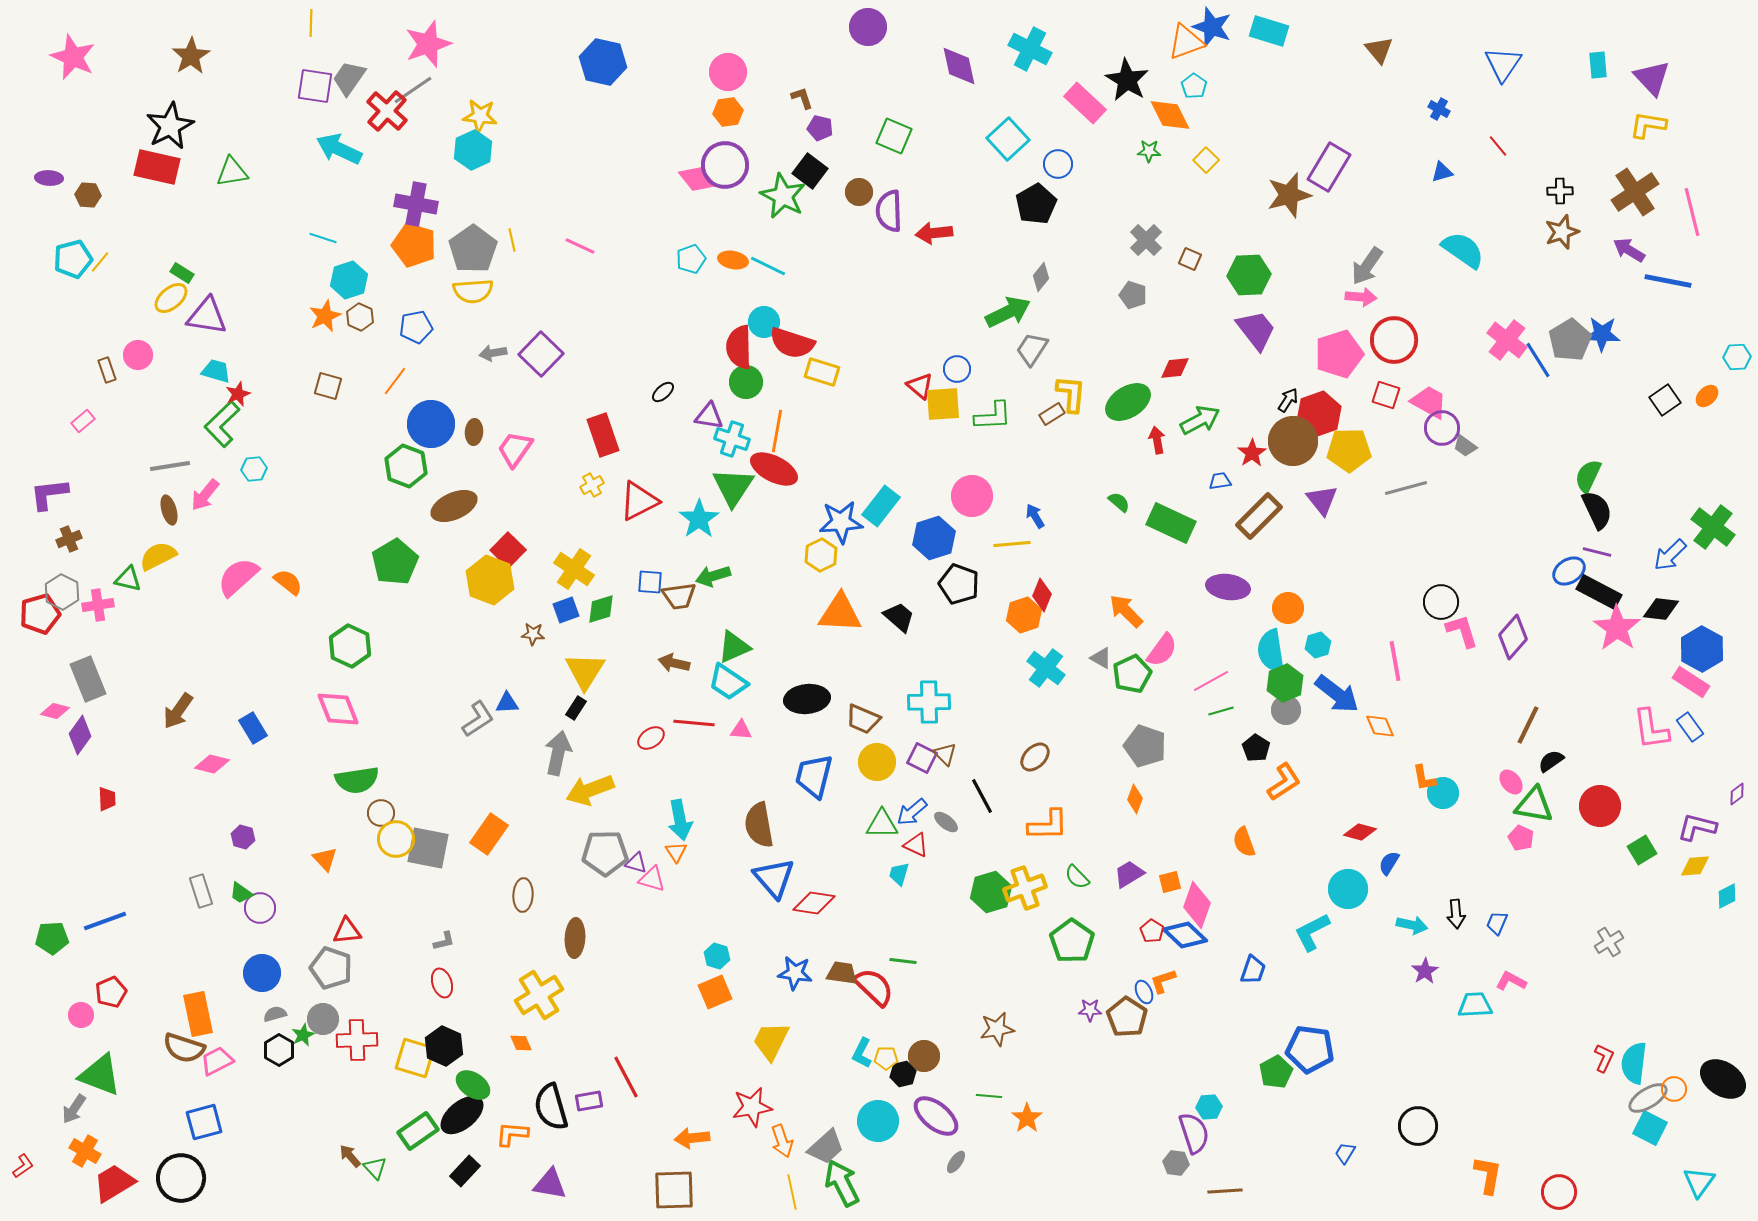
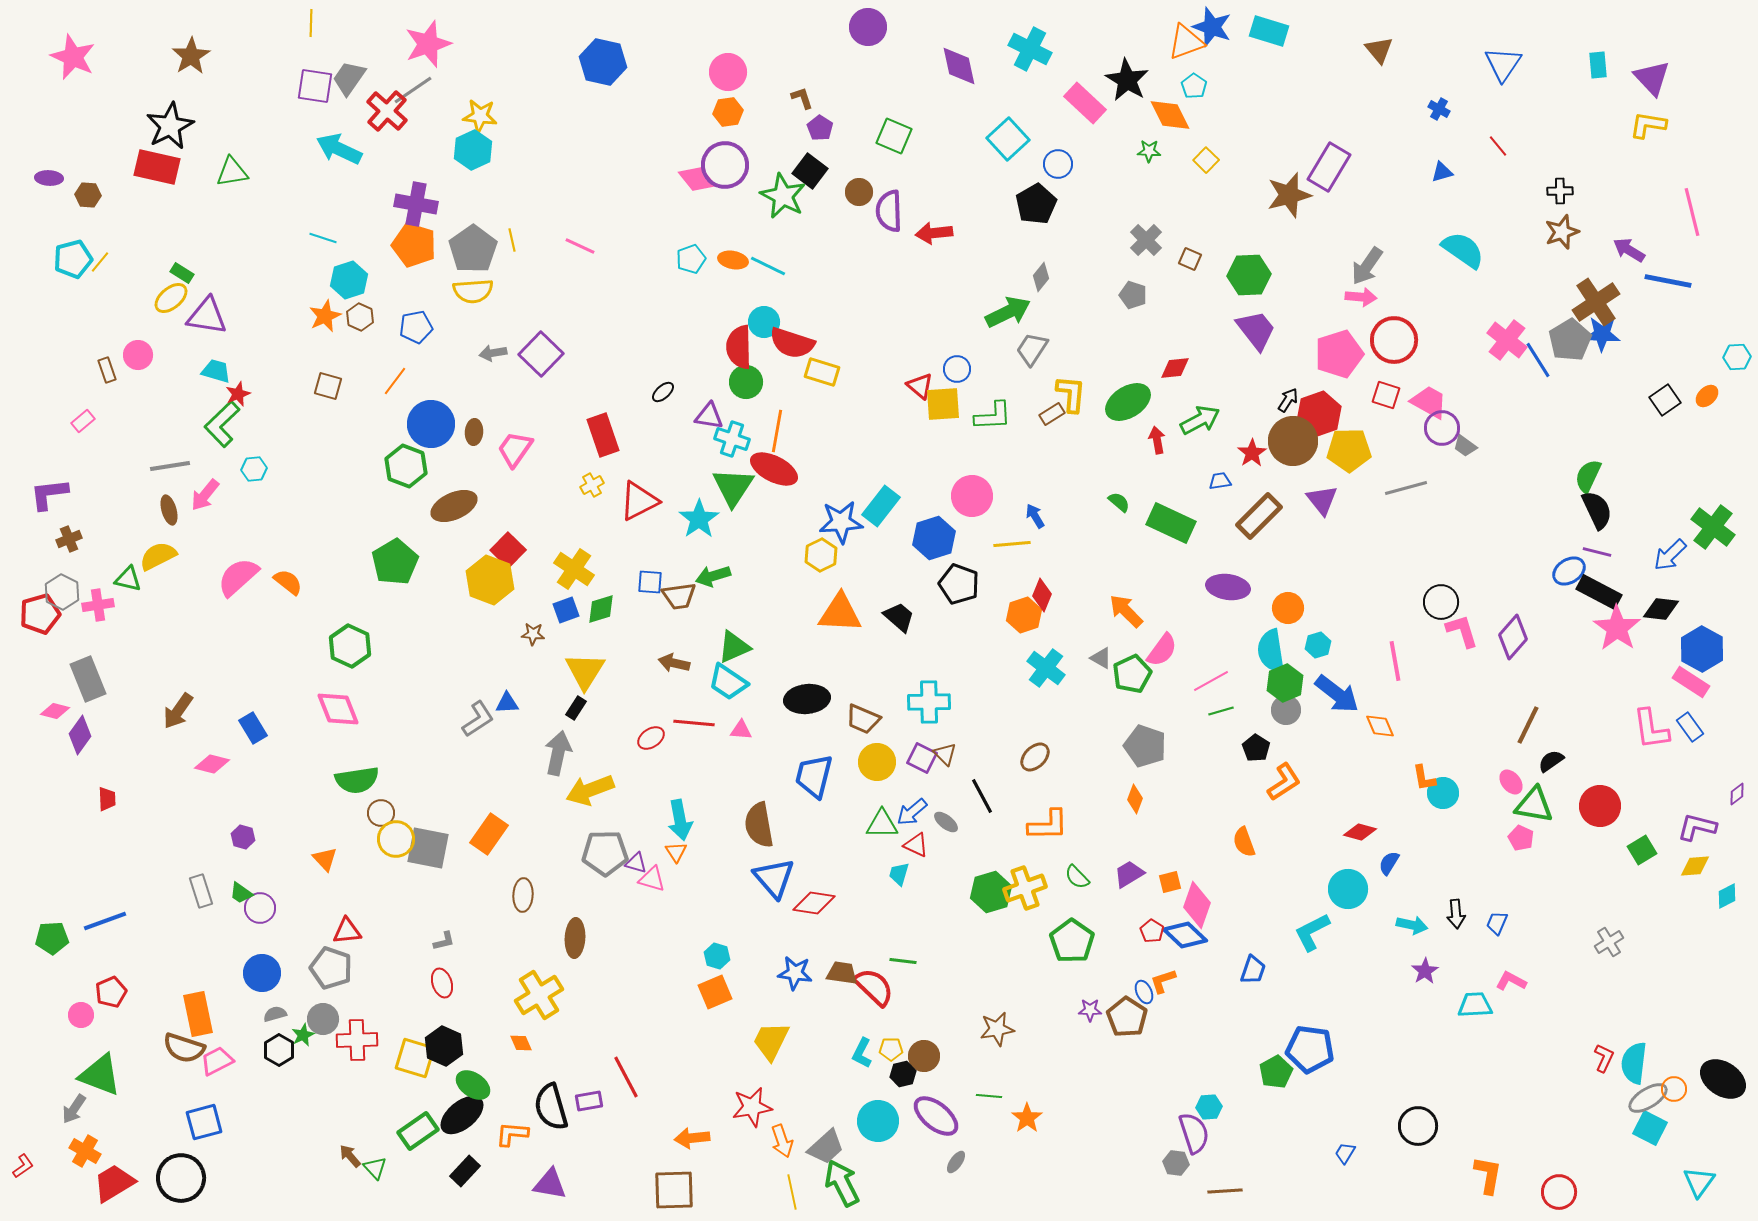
purple pentagon at (820, 128): rotated 20 degrees clockwise
brown cross at (1635, 192): moved 39 px left, 110 px down
yellow pentagon at (886, 1058): moved 5 px right, 9 px up
